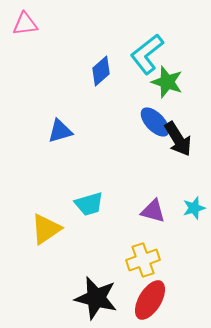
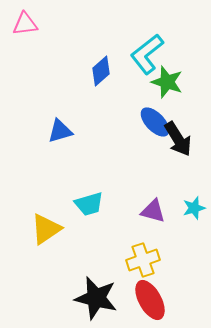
red ellipse: rotated 60 degrees counterclockwise
